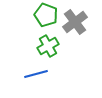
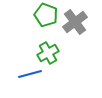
green cross: moved 7 px down
blue line: moved 6 px left
